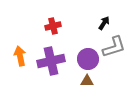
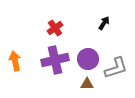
red cross: moved 2 px right, 2 px down; rotated 21 degrees counterclockwise
gray L-shape: moved 2 px right, 21 px down
orange arrow: moved 5 px left, 5 px down
purple cross: moved 4 px right, 1 px up
brown triangle: moved 3 px down
